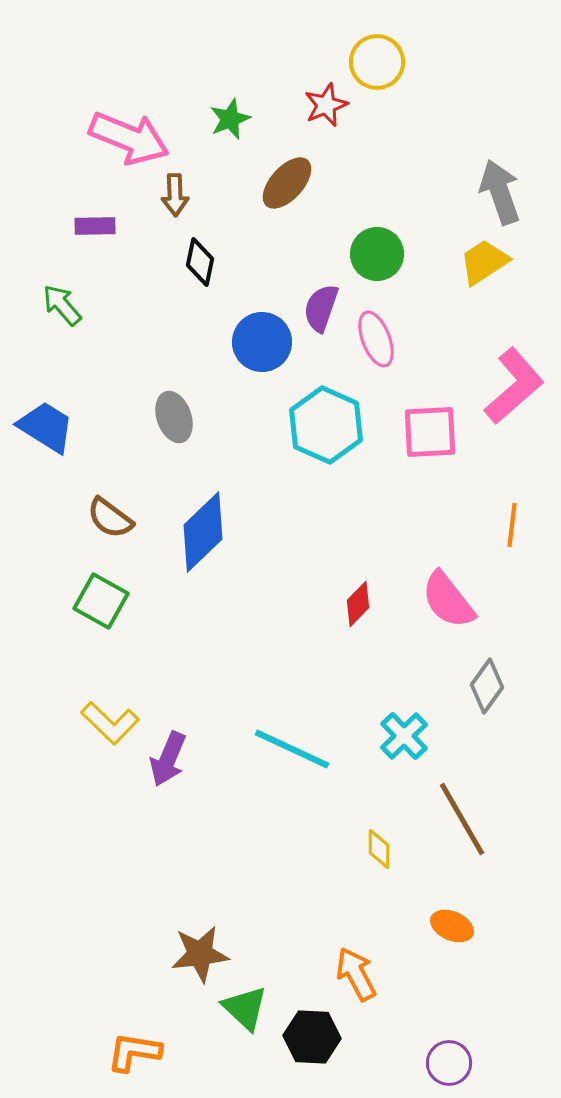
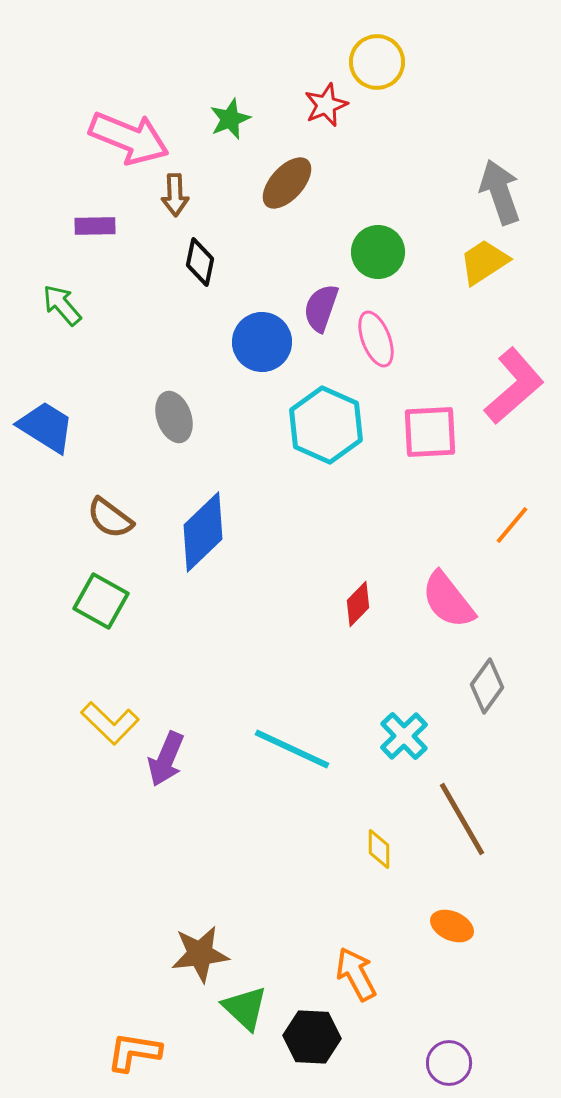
green circle: moved 1 px right, 2 px up
orange line: rotated 33 degrees clockwise
purple arrow: moved 2 px left
